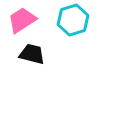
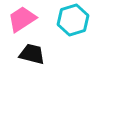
pink trapezoid: moved 1 px up
